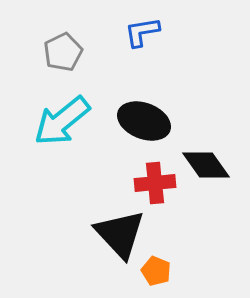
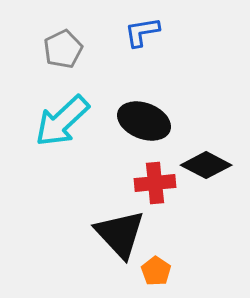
gray pentagon: moved 3 px up
cyan arrow: rotated 4 degrees counterclockwise
black diamond: rotated 27 degrees counterclockwise
orange pentagon: rotated 12 degrees clockwise
